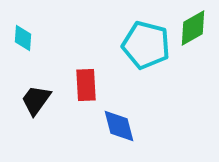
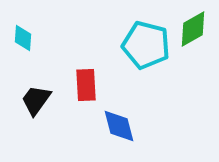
green diamond: moved 1 px down
